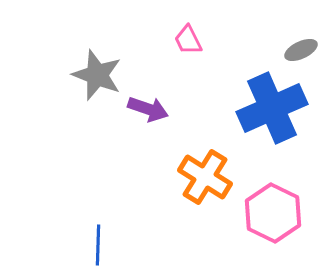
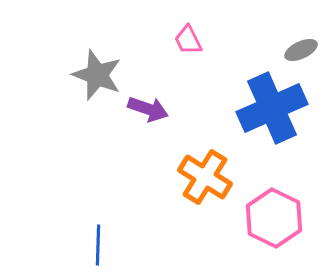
pink hexagon: moved 1 px right, 5 px down
